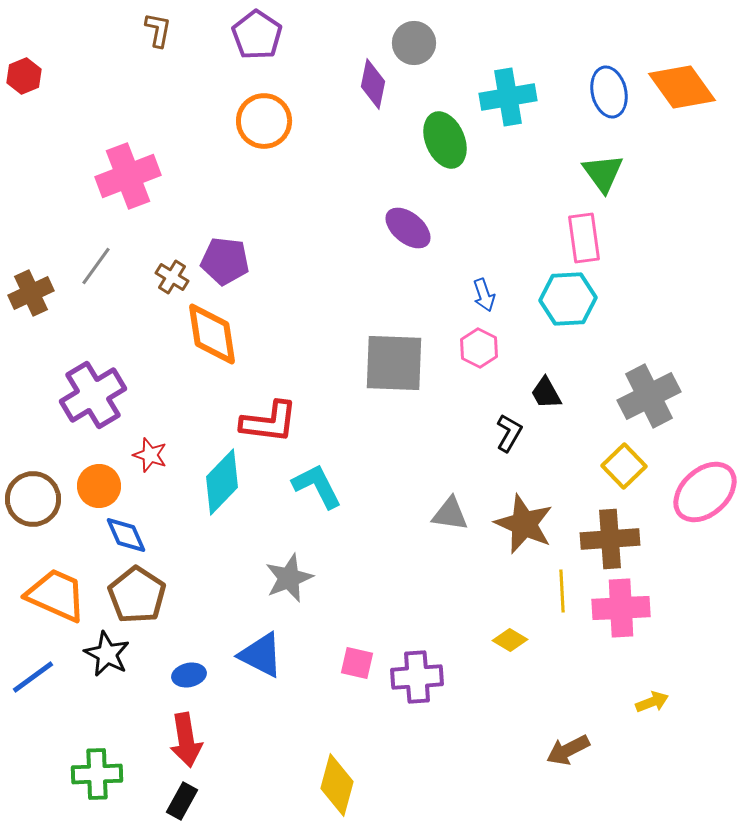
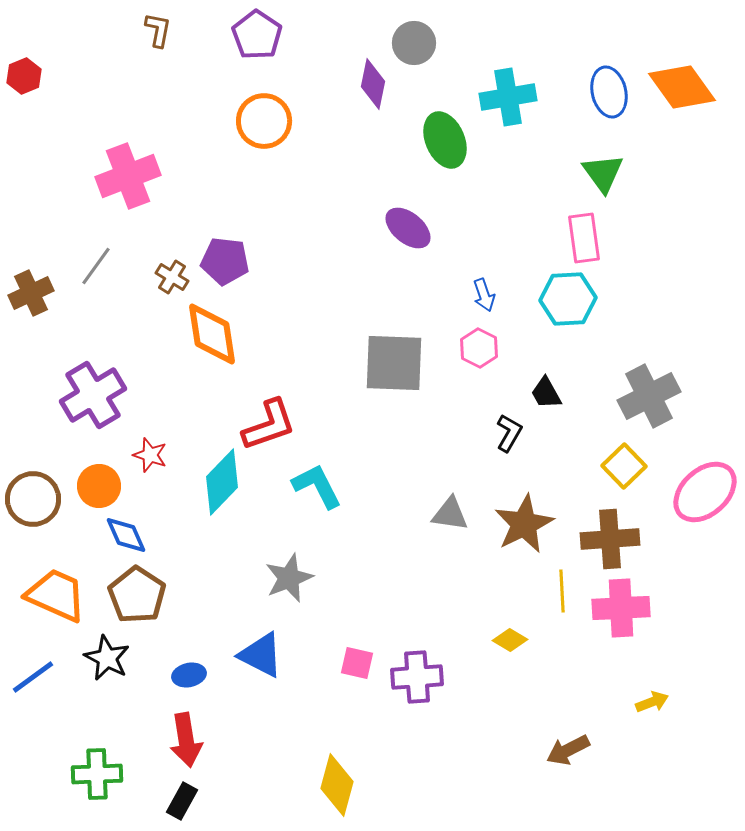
red L-shape at (269, 422): moved 3 px down; rotated 26 degrees counterclockwise
brown star at (524, 524): rotated 22 degrees clockwise
black star at (107, 654): moved 4 px down
